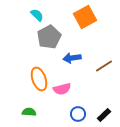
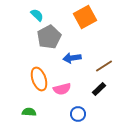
black rectangle: moved 5 px left, 26 px up
